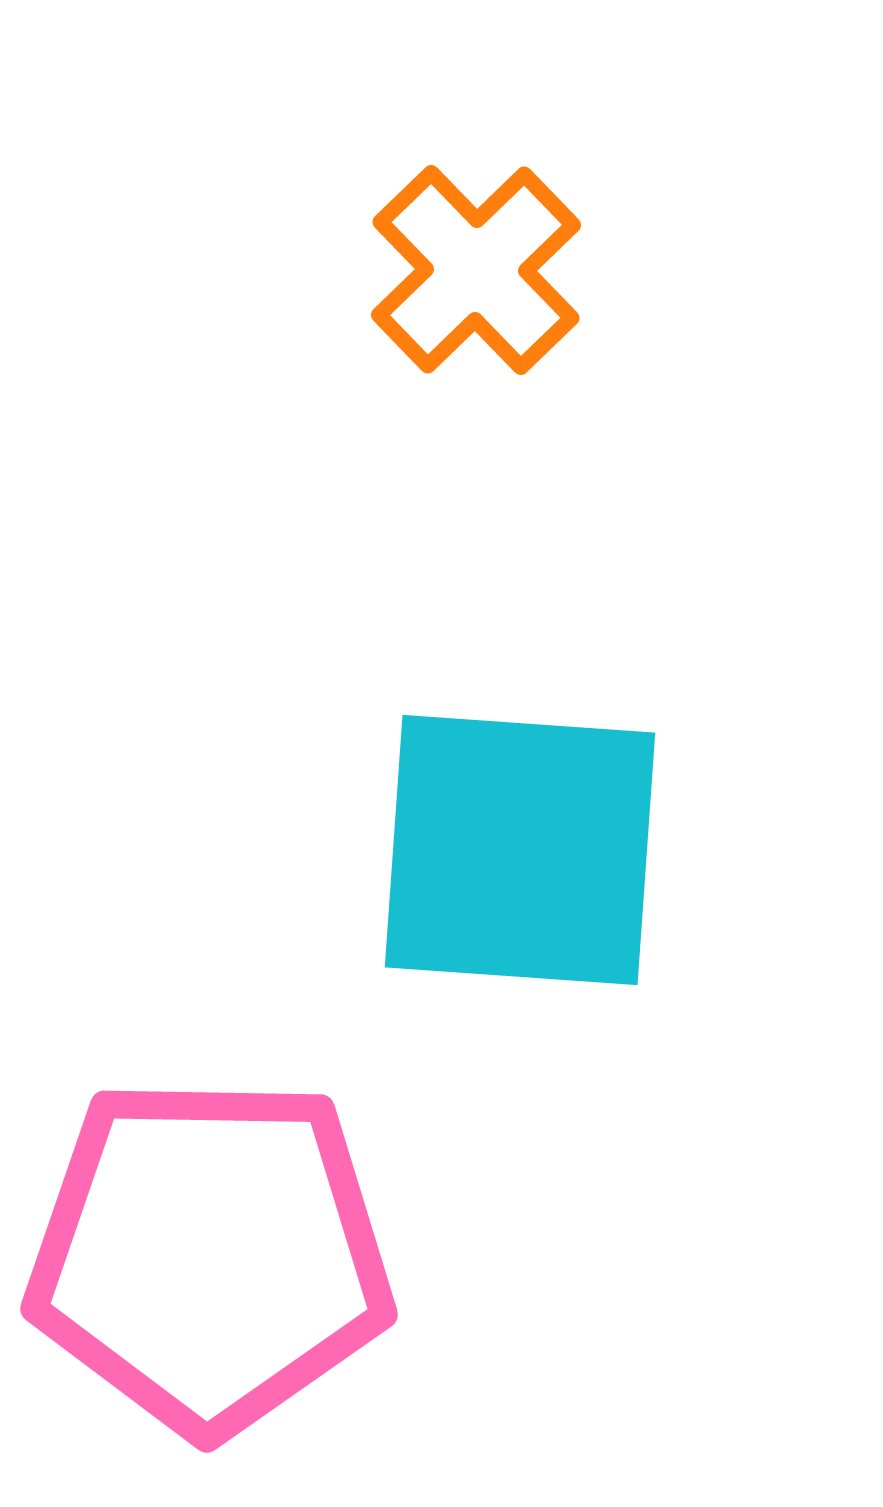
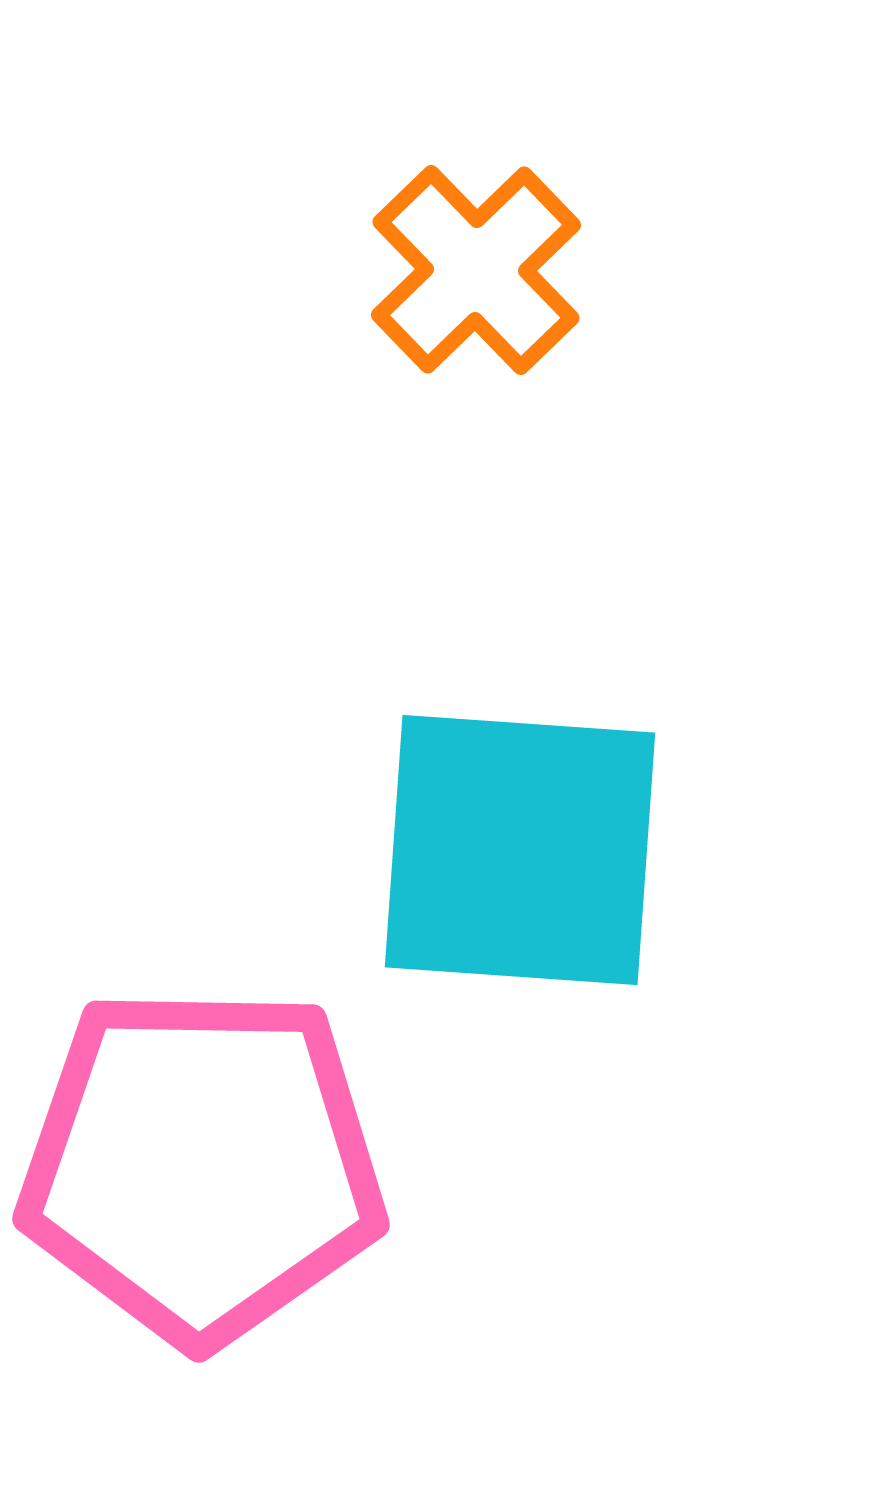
pink pentagon: moved 8 px left, 90 px up
